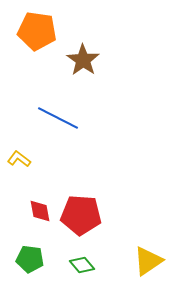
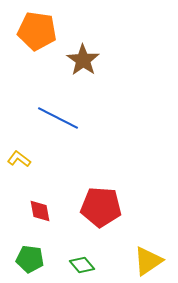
red pentagon: moved 20 px right, 8 px up
